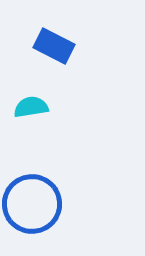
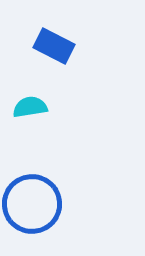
cyan semicircle: moved 1 px left
